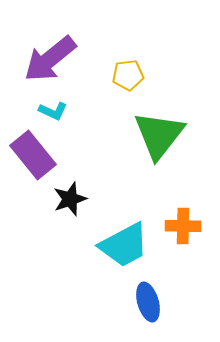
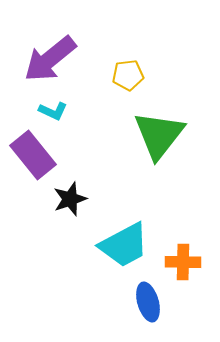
orange cross: moved 36 px down
